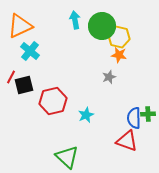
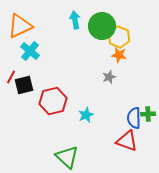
yellow hexagon: rotated 10 degrees clockwise
